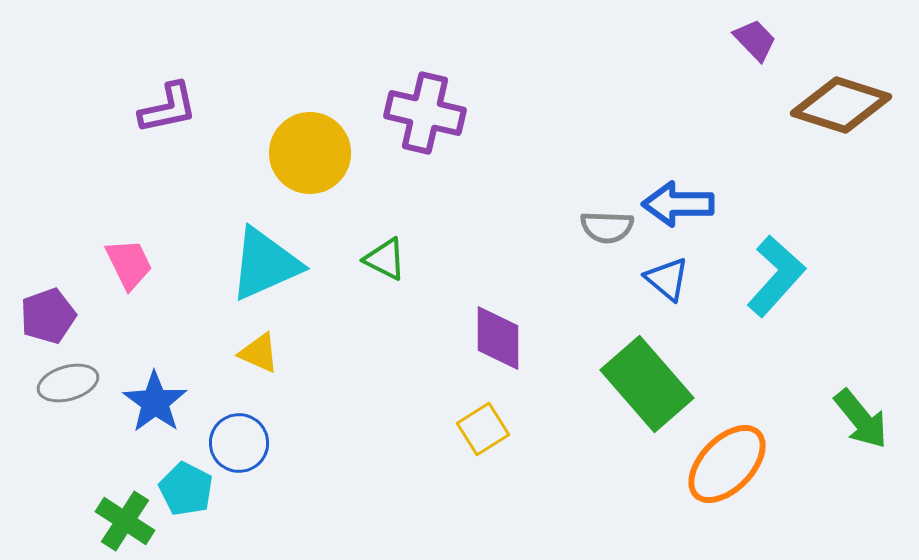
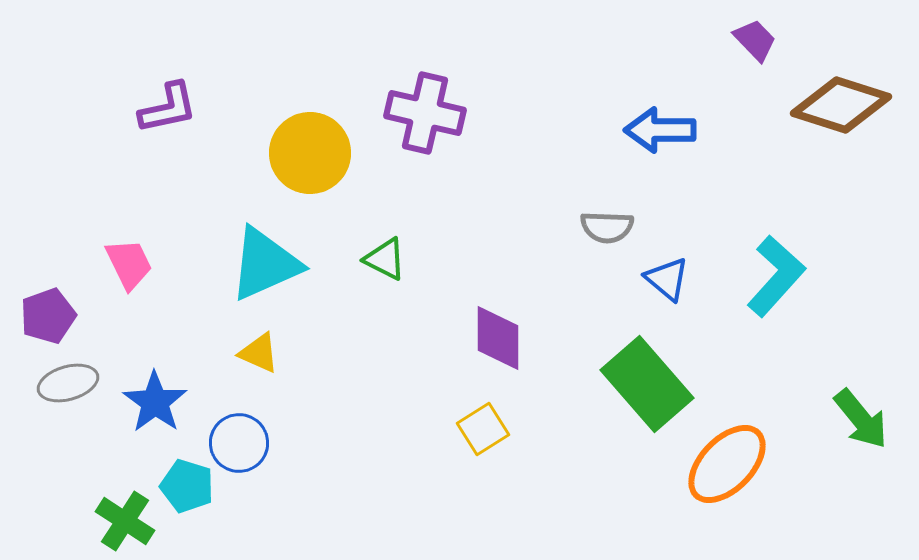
blue arrow: moved 18 px left, 74 px up
cyan pentagon: moved 1 px right, 3 px up; rotated 10 degrees counterclockwise
